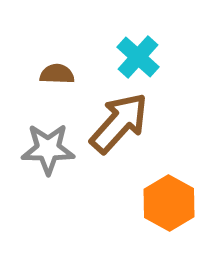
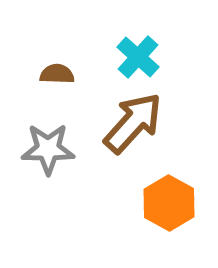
brown arrow: moved 14 px right
